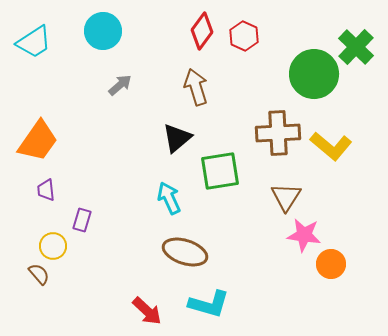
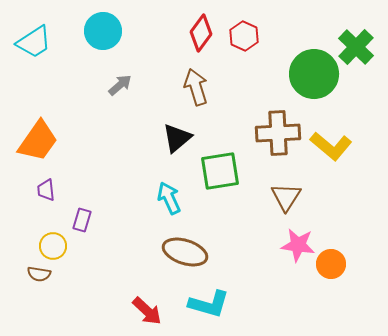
red diamond: moved 1 px left, 2 px down
pink star: moved 6 px left, 10 px down
brown semicircle: rotated 140 degrees clockwise
